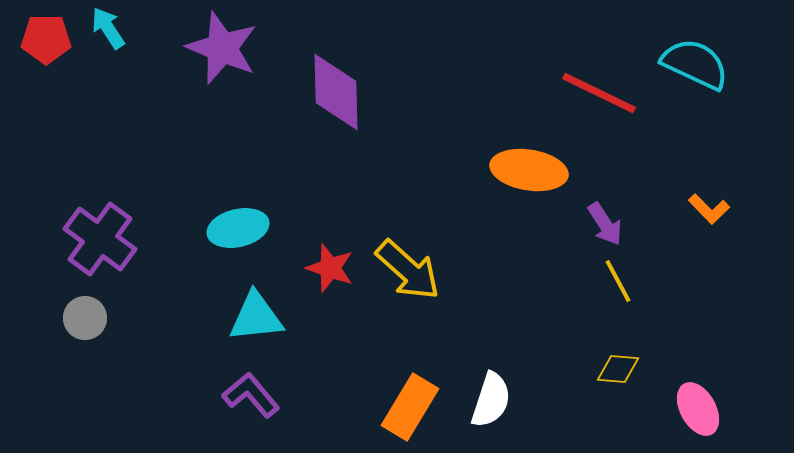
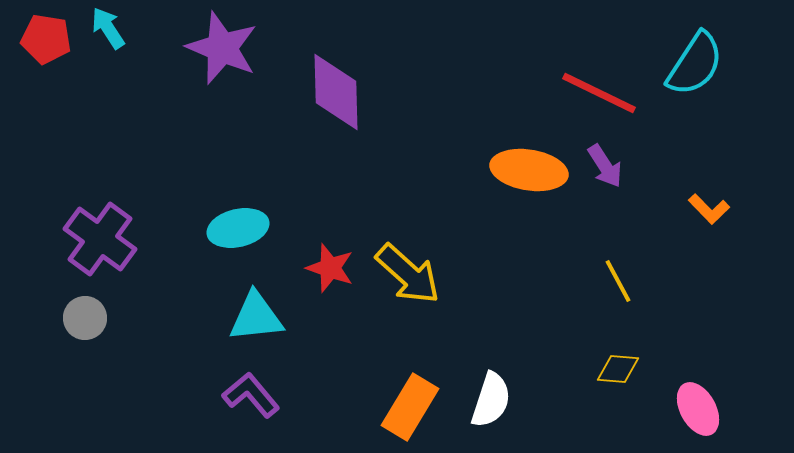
red pentagon: rotated 9 degrees clockwise
cyan semicircle: rotated 98 degrees clockwise
purple arrow: moved 58 px up
yellow arrow: moved 4 px down
